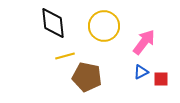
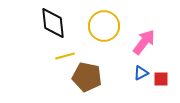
blue triangle: moved 1 px down
